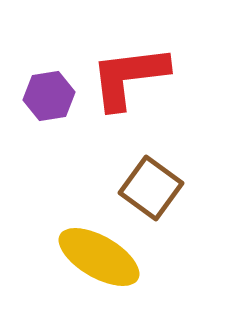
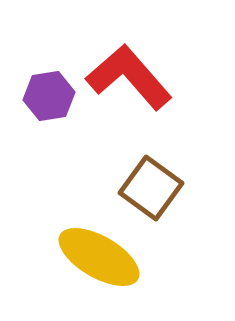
red L-shape: rotated 56 degrees clockwise
